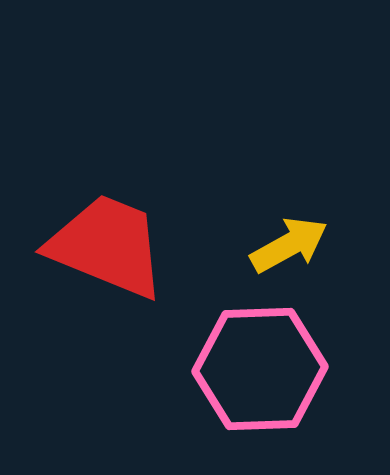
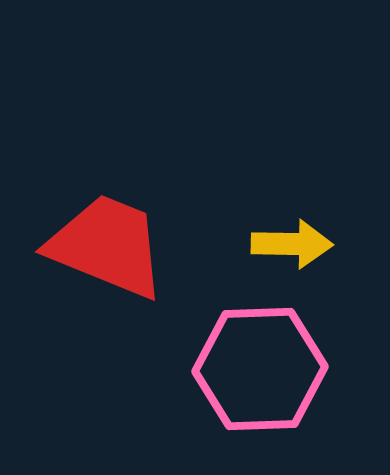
yellow arrow: moved 3 px right, 1 px up; rotated 30 degrees clockwise
